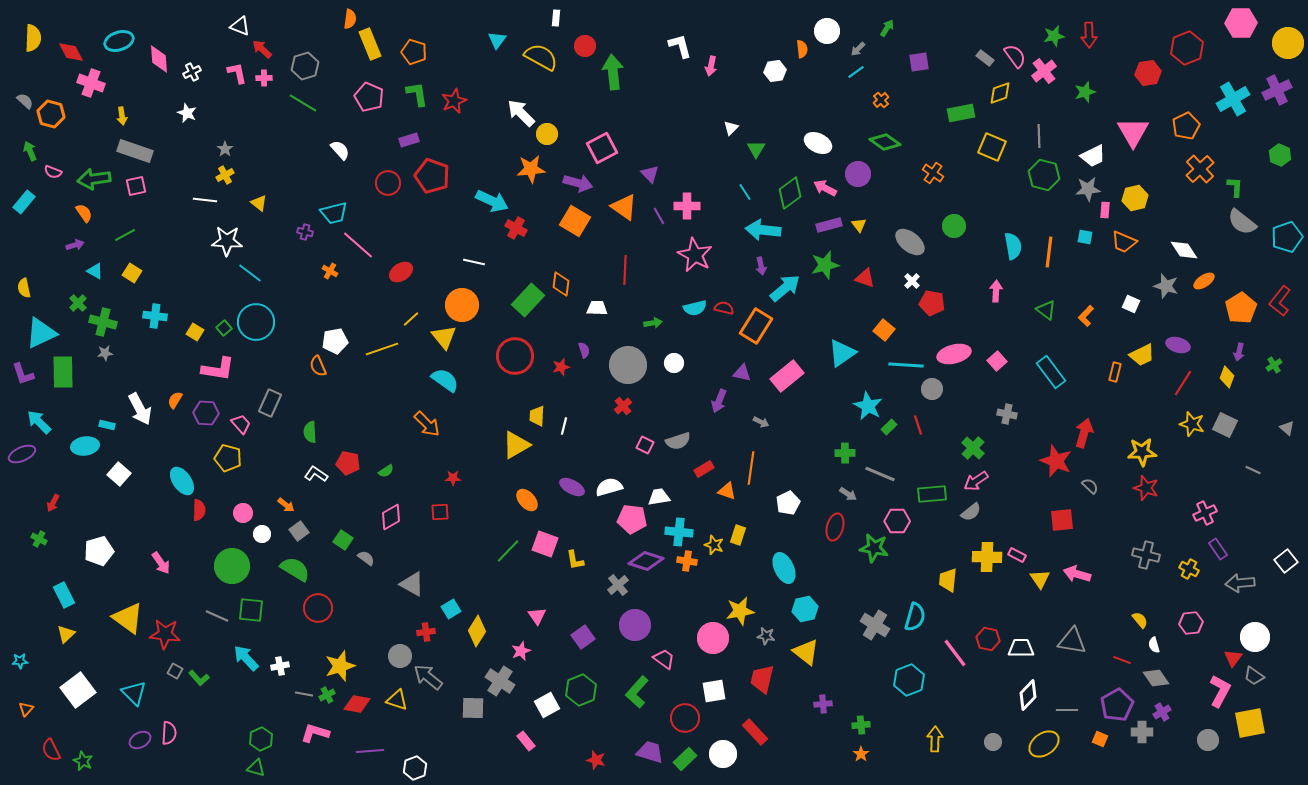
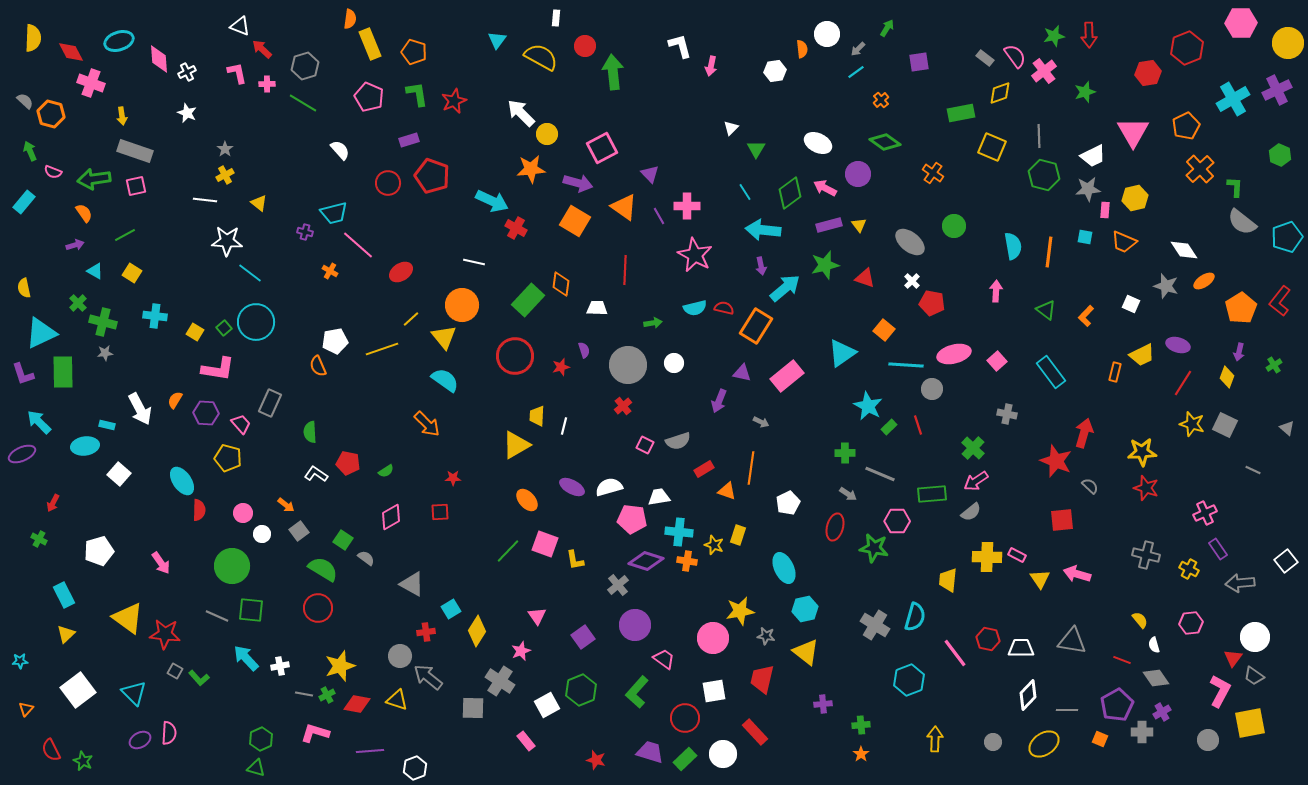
white circle at (827, 31): moved 3 px down
white cross at (192, 72): moved 5 px left
pink cross at (264, 78): moved 3 px right, 6 px down
green semicircle at (295, 569): moved 28 px right
